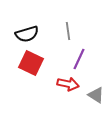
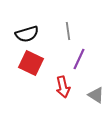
red arrow: moved 5 px left, 3 px down; rotated 65 degrees clockwise
